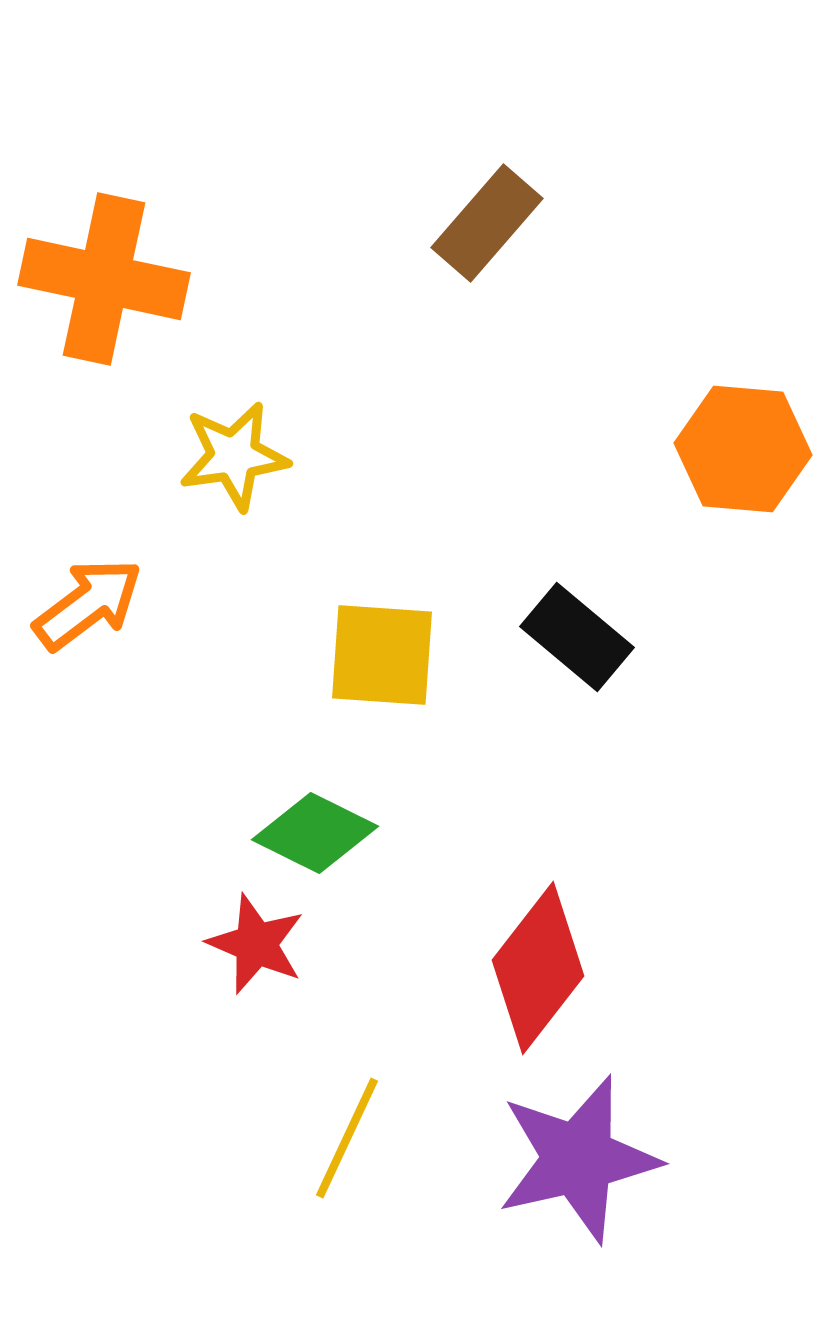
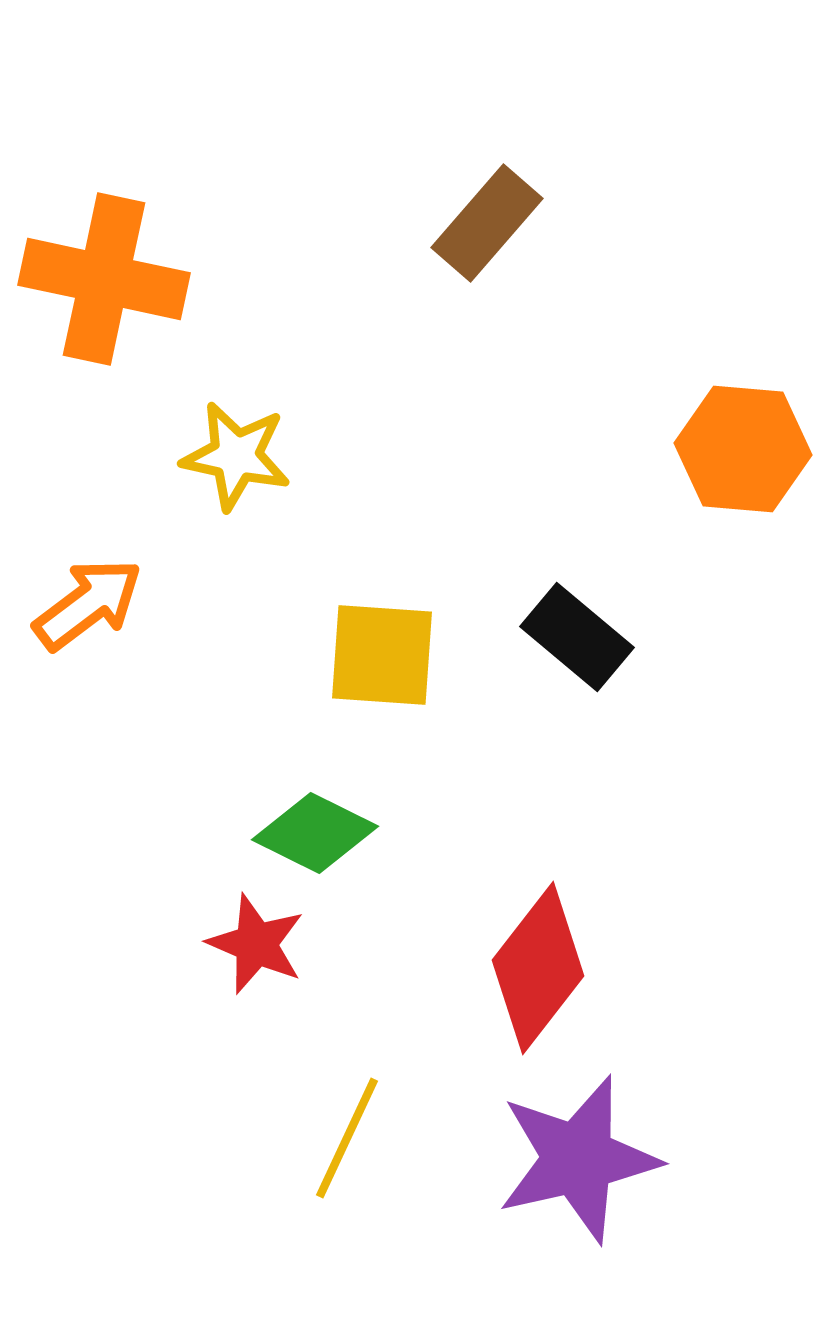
yellow star: moved 2 px right; rotated 20 degrees clockwise
